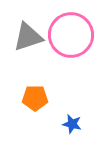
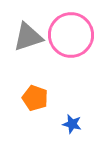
orange pentagon: rotated 20 degrees clockwise
